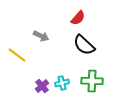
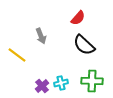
gray arrow: rotated 42 degrees clockwise
cyan cross: moved 1 px left
